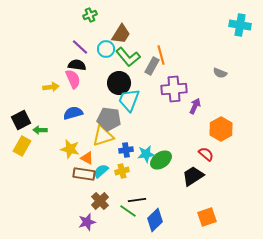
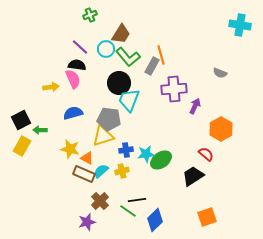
brown rectangle: rotated 15 degrees clockwise
